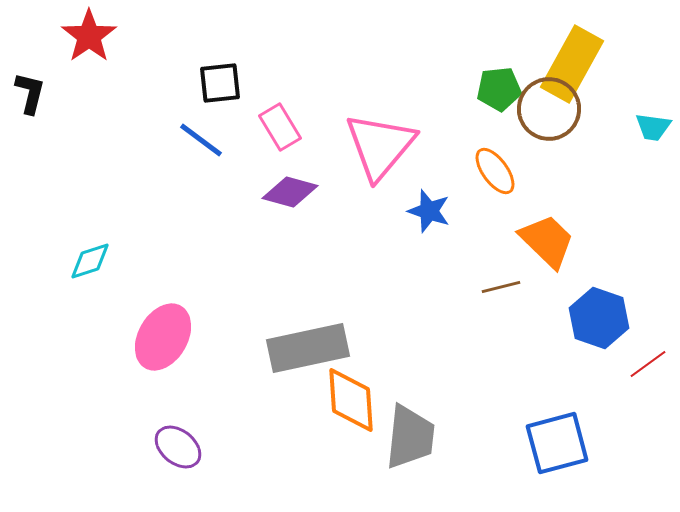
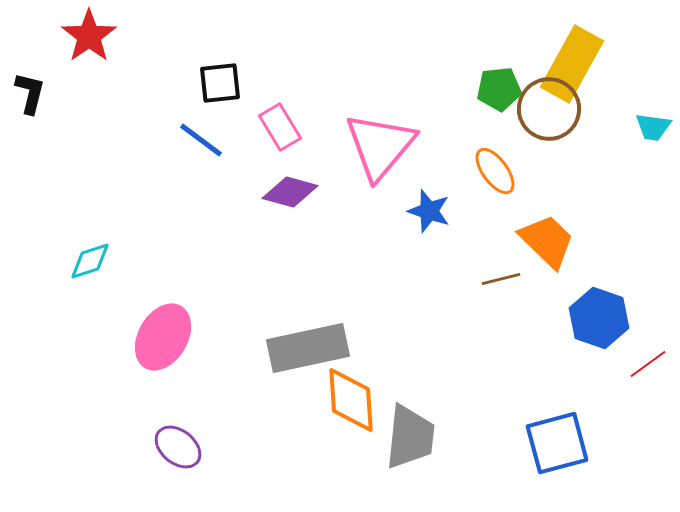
brown line: moved 8 px up
